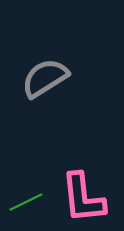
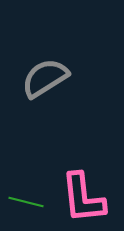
green line: rotated 40 degrees clockwise
